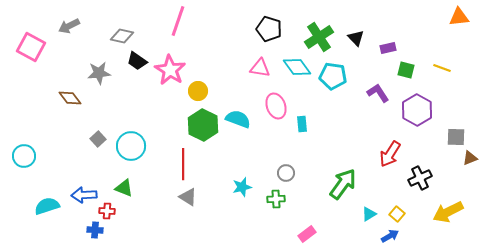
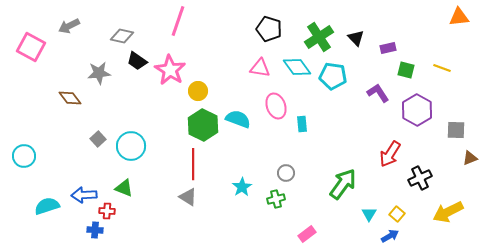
gray square at (456, 137): moved 7 px up
red line at (183, 164): moved 10 px right
cyan star at (242, 187): rotated 18 degrees counterclockwise
green cross at (276, 199): rotated 12 degrees counterclockwise
cyan triangle at (369, 214): rotated 28 degrees counterclockwise
